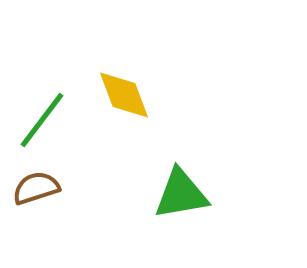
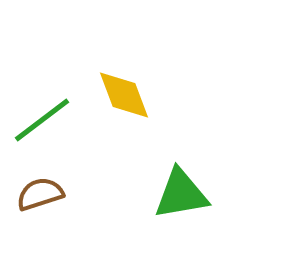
green line: rotated 16 degrees clockwise
brown semicircle: moved 4 px right, 6 px down
